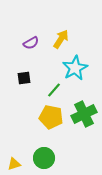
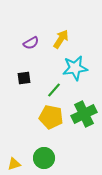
cyan star: rotated 20 degrees clockwise
